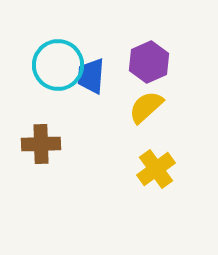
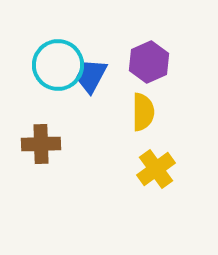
blue trapezoid: rotated 24 degrees clockwise
yellow semicircle: moved 3 px left, 5 px down; rotated 132 degrees clockwise
